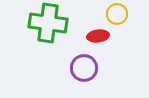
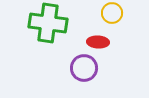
yellow circle: moved 5 px left, 1 px up
red ellipse: moved 6 px down; rotated 10 degrees clockwise
